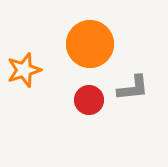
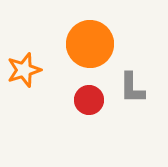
gray L-shape: moved 1 px left; rotated 96 degrees clockwise
